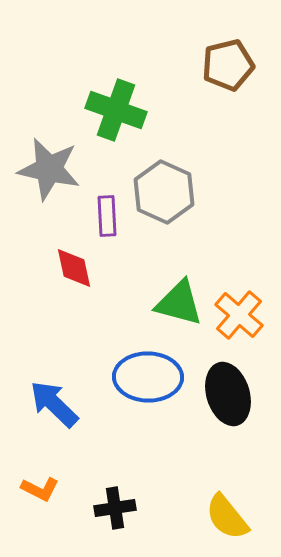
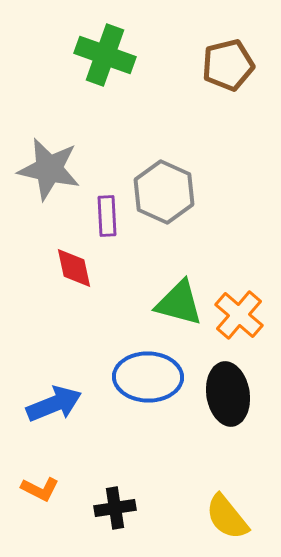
green cross: moved 11 px left, 55 px up
black ellipse: rotated 8 degrees clockwise
blue arrow: rotated 114 degrees clockwise
